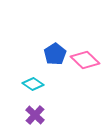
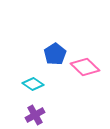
pink diamond: moved 7 px down
purple cross: rotated 18 degrees clockwise
